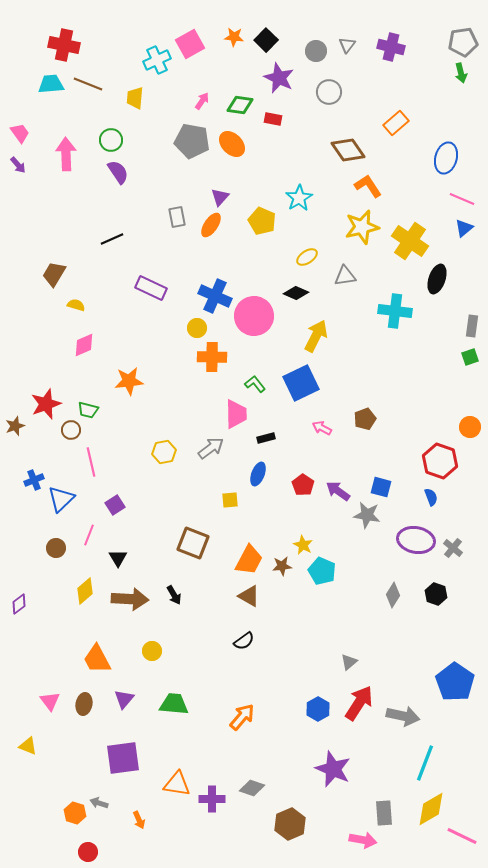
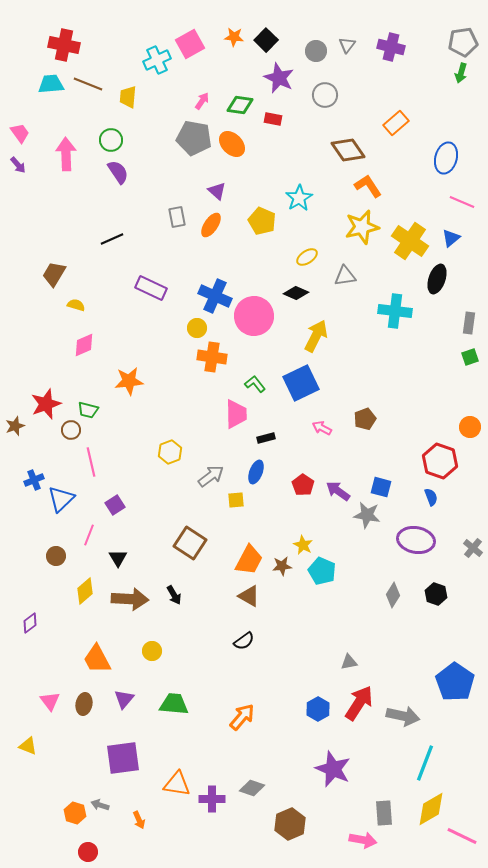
green arrow at (461, 73): rotated 30 degrees clockwise
gray circle at (329, 92): moved 4 px left, 3 px down
yellow trapezoid at (135, 98): moved 7 px left, 1 px up
gray pentagon at (192, 141): moved 2 px right, 3 px up
purple triangle at (220, 197): moved 3 px left, 6 px up; rotated 30 degrees counterclockwise
pink line at (462, 199): moved 3 px down
blue triangle at (464, 228): moved 13 px left, 10 px down
gray rectangle at (472, 326): moved 3 px left, 3 px up
orange cross at (212, 357): rotated 8 degrees clockwise
gray arrow at (211, 448): moved 28 px down
yellow hexagon at (164, 452): moved 6 px right; rotated 10 degrees counterclockwise
blue ellipse at (258, 474): moved 2 px left, 2 px up
yellow square at (230, 500): moved 6 px right
brown square at (193, 543): moved 3 px left; rotated 12 degrees clockwise
brown circle at (56, 548): moved 8 px down
gray cross at (453, 548): moved 20 px right
purple diamond at (19, 604): moved 11 px right, 19 px down
gray triangle at (349, 662): rotated 30 degrees clockwise
gray arrow at (99, 803): moved 1 px right, 2 px down
